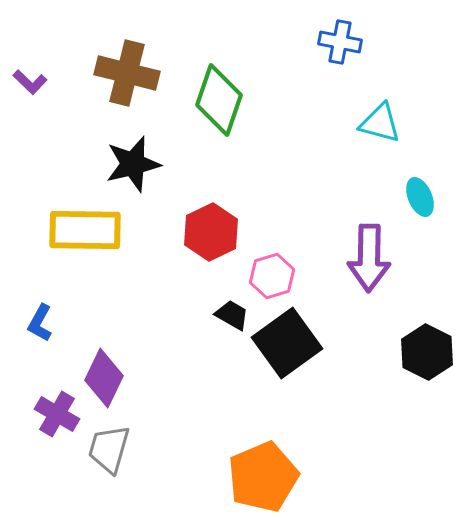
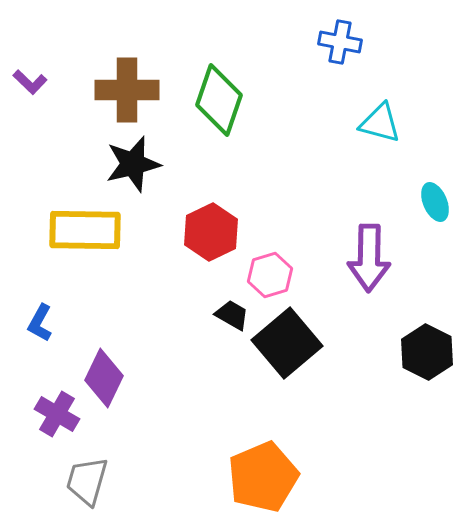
brown cross: moved 17 px down; rotated 14 degrees counterclockwise
cyan ellipse: moved 15 px right, 5 px down
pink hexagon: moved 2 px left, 1 px up
black square: rotated 4 degrees counterclockwise
gray trapezoid: moved 22 px left, 32 px down
